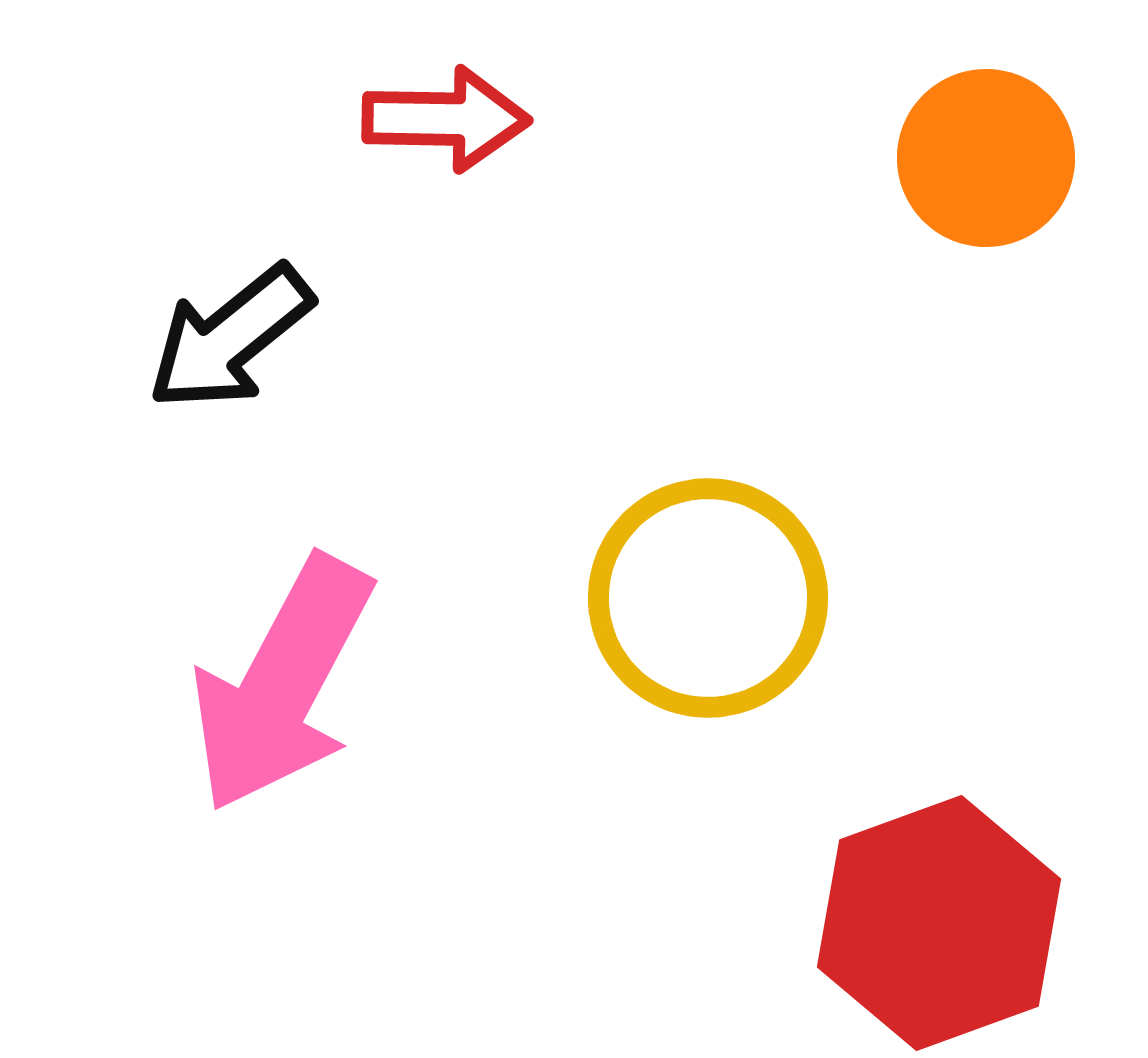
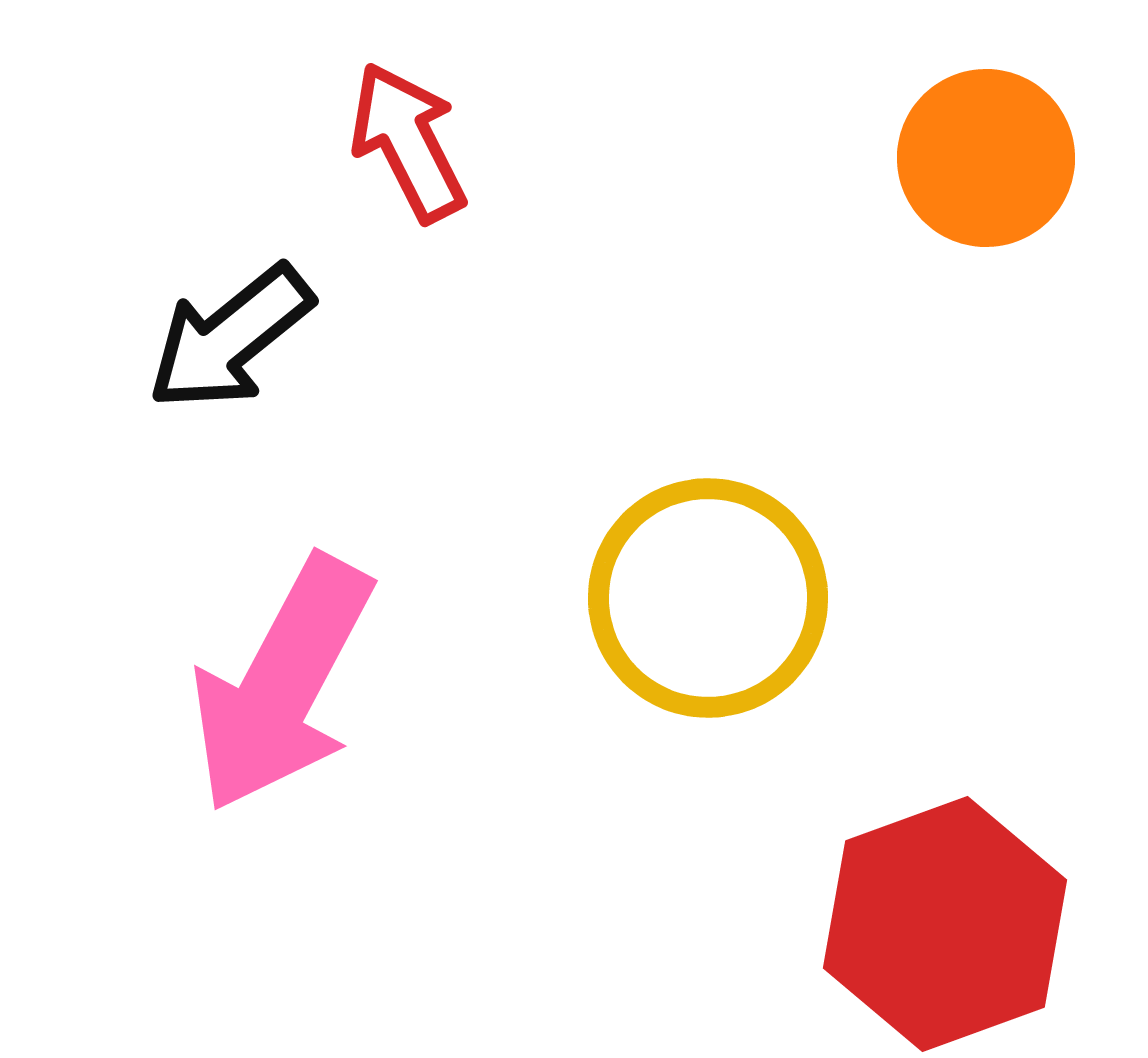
red arrow: moved 38 px left, 23 px down; rotated 118 degrees counterclockwise
red hexagon: moved 6 px right, 1 px down
